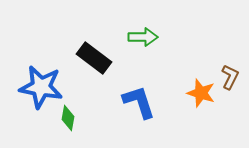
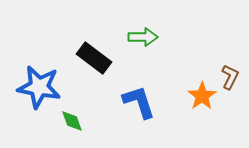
blue star: moved 2 px left
orange star: moved 1 px right, 3 px down; rotated 20 degrees clockwise
green diamond: moved 4 px right, 3 px down; rotated 30 degrees counterclockwise
